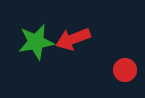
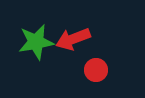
red circle: moved 29 px left
